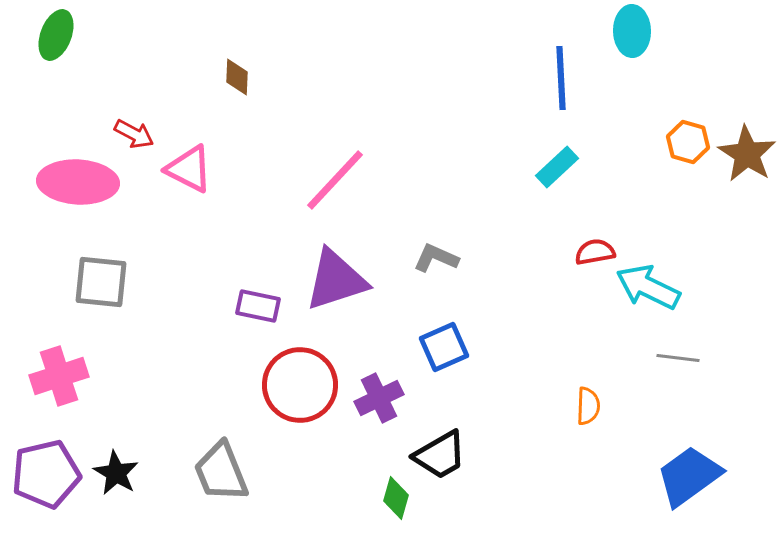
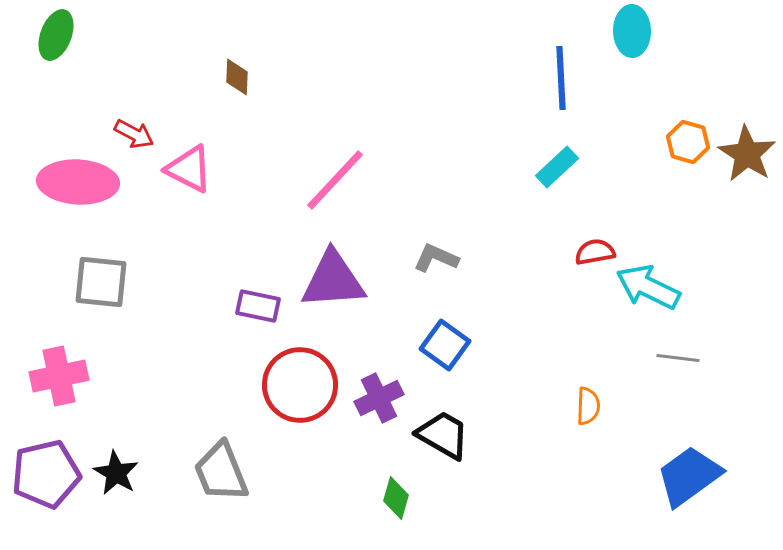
purple triangle: moved 3 px left; rotated 14 degrees clockwise
blue square: moved 1 px right, 2 px up; rotated 30 degrees counterclockwise
pink cross: rotated 6 degrees clockwise
black trapezoid: moved 3 px right, 20 px up; rotated 120 degrees counterclockwise
